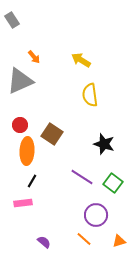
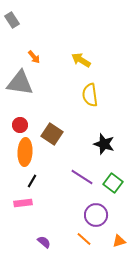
gray triangle: moved 2 px down; rotated 32 degrees clockwise
orange ellipse: moved 2 px left, 1 px down
